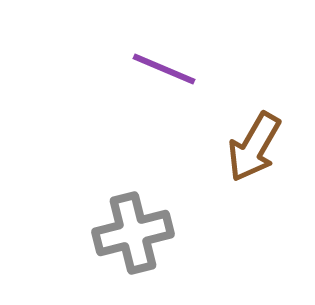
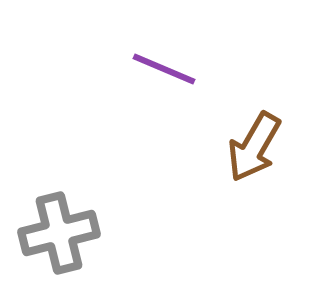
gray cross: moved 74 px left
